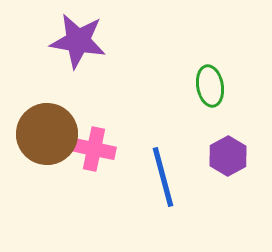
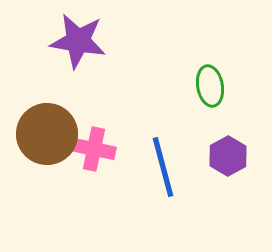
blue line: moved 10 px up
